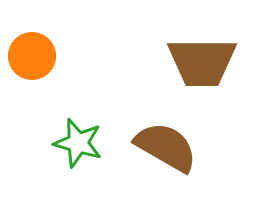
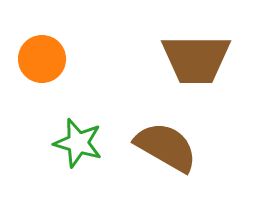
orange circle: moved 10 px right, 3 px down
brown trapezoid: moved 6 px left, 3 px up
